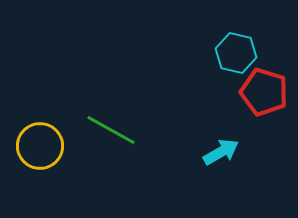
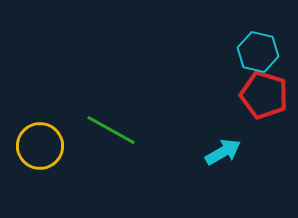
cyan hexagon: moved 22 px right, 1 px up
red pentagon: moved 3 px down
cyan arrow: moved 2 px right
